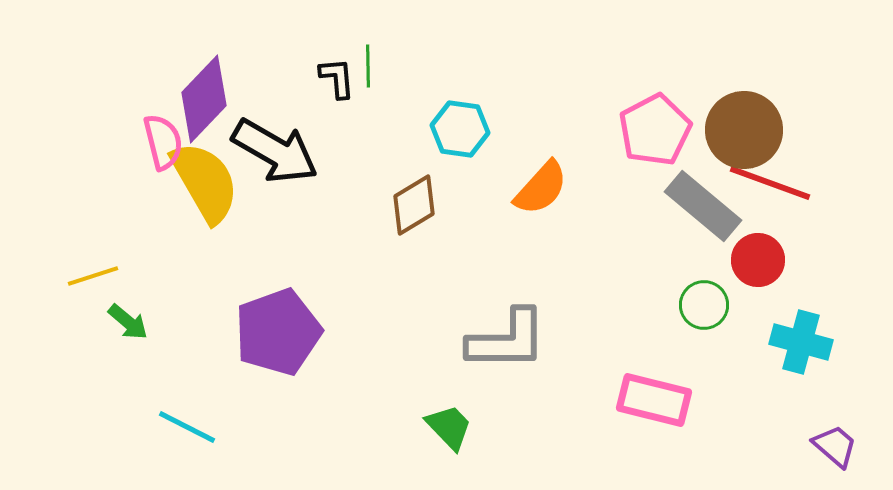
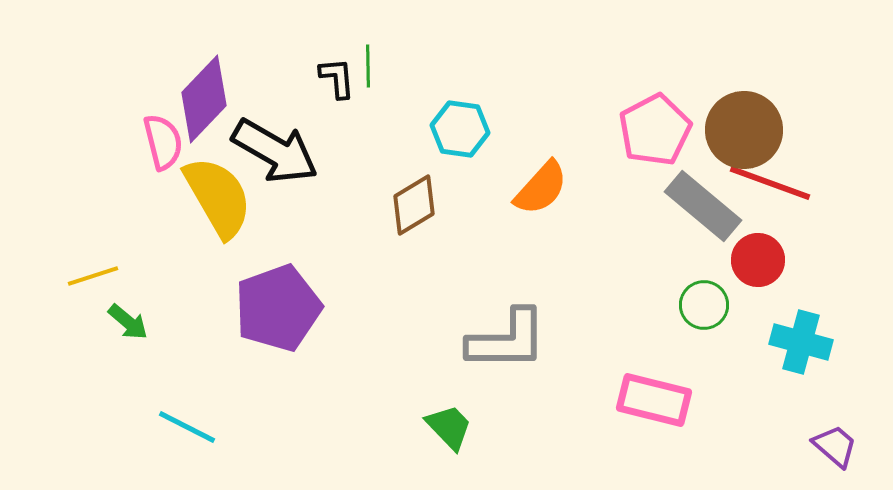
yellow semicircle: moved 13 px right, 15 px down
purple pentagon: moved 24 px up
